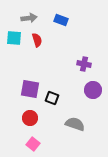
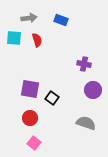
black square: rotated 16 degrees clockwise
gray semicircle: moved 11 px right, 1 px up
pink square: moved 1 px right, 1 px up
